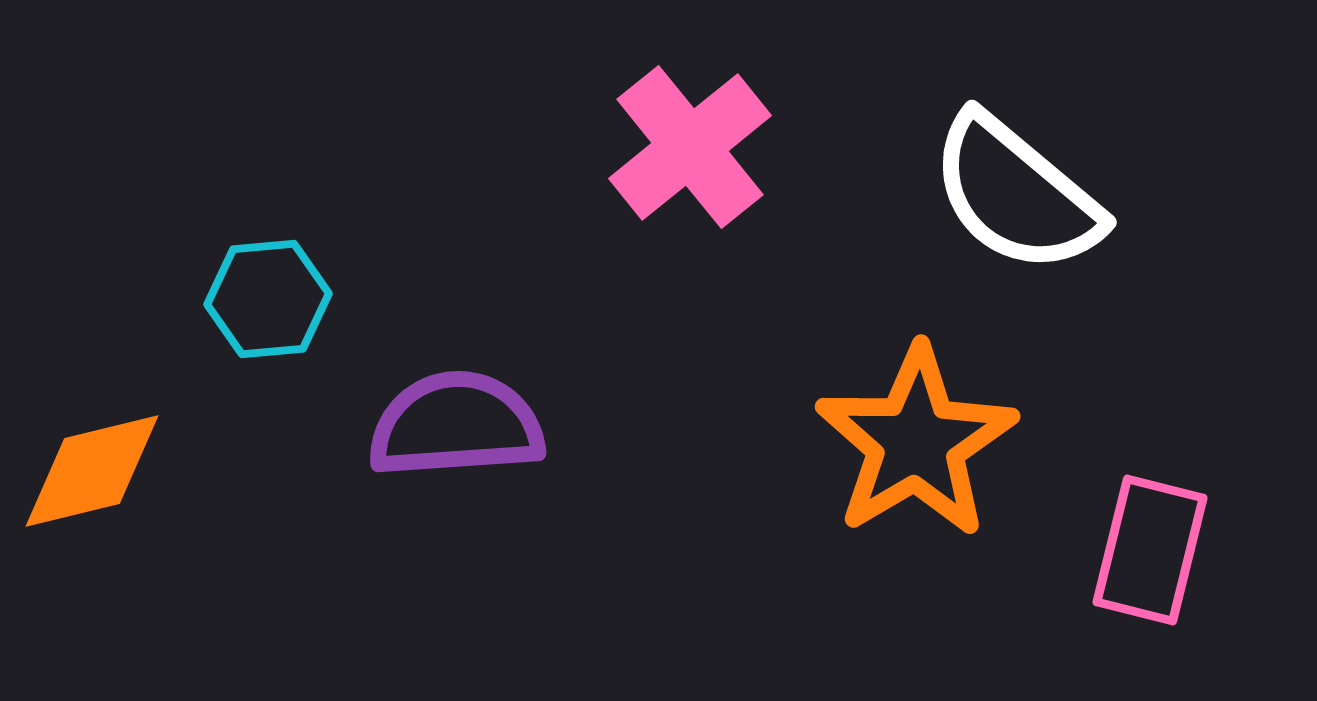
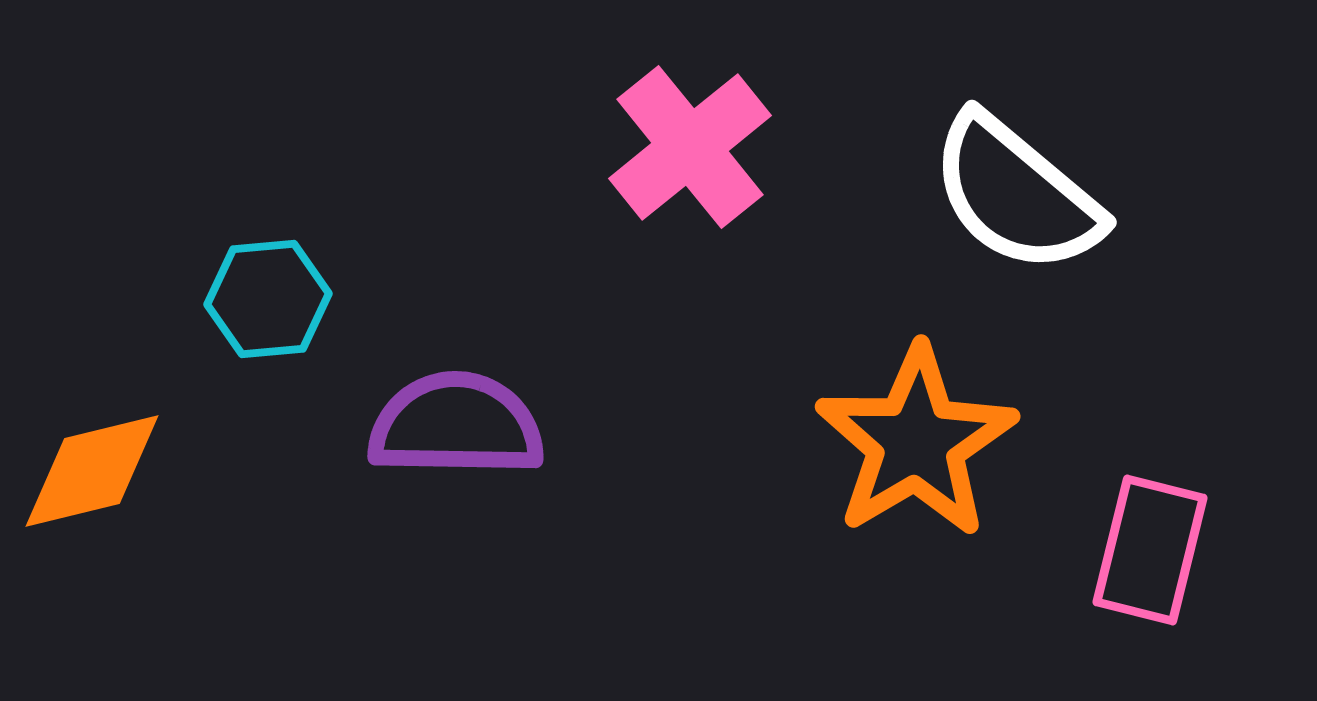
purple semicircle: rotated 5 degrees clockwise
